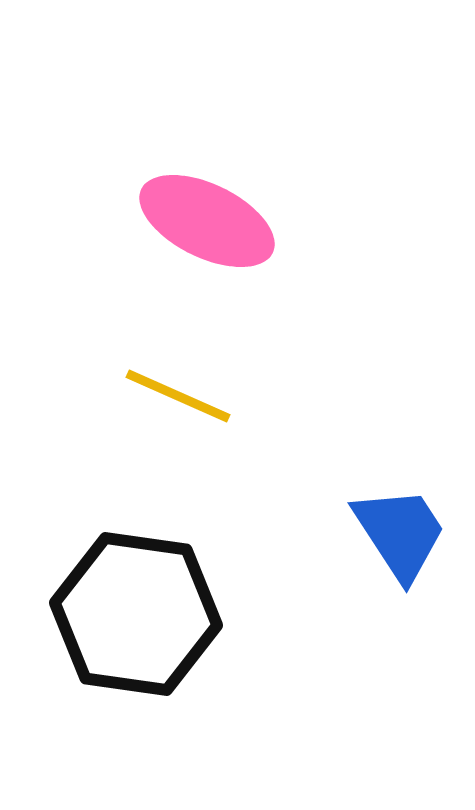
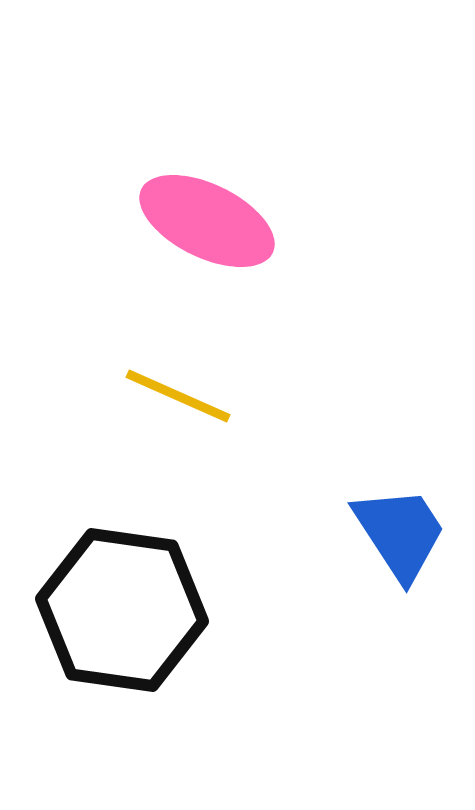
black hexagon: moved 14 px left, 4 px up
